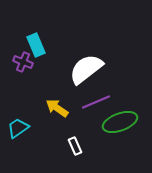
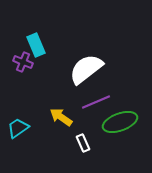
yellow arrow: moved 4 px right, 9 px down
white rectangle: moved 8 px right, 3 px up
